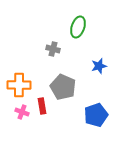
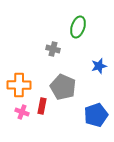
red rectangle: rotated 21 degrees clockwise
